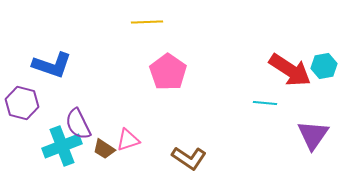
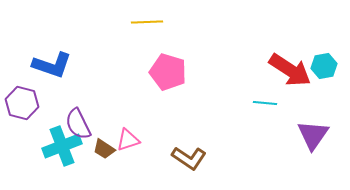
pink pentagon: rotated 18 degrees counterclockwise
